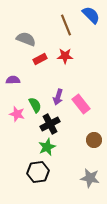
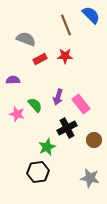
green semicircle: rotated 14 degrees counterclockwise
black cross: moved 17 px right, 4 px down
